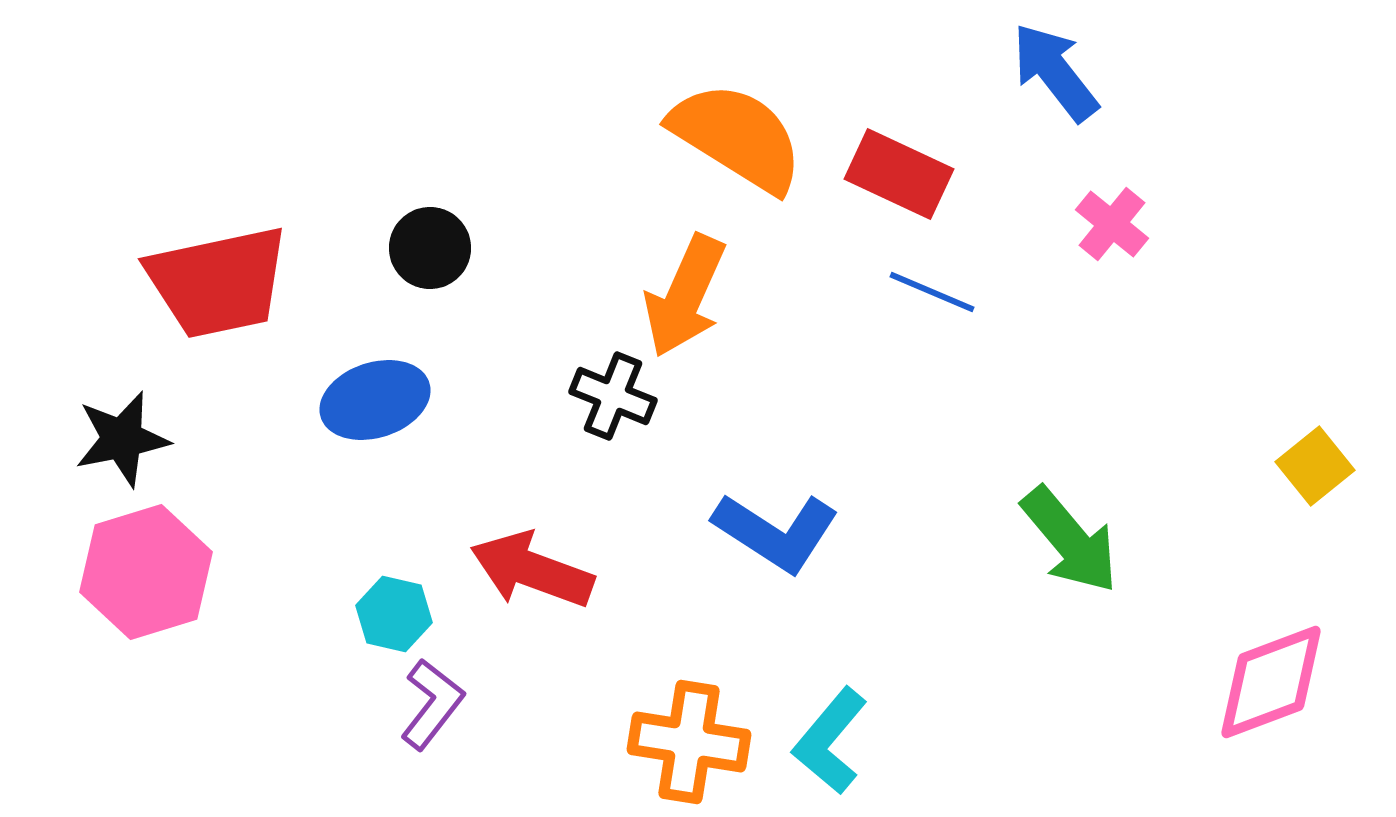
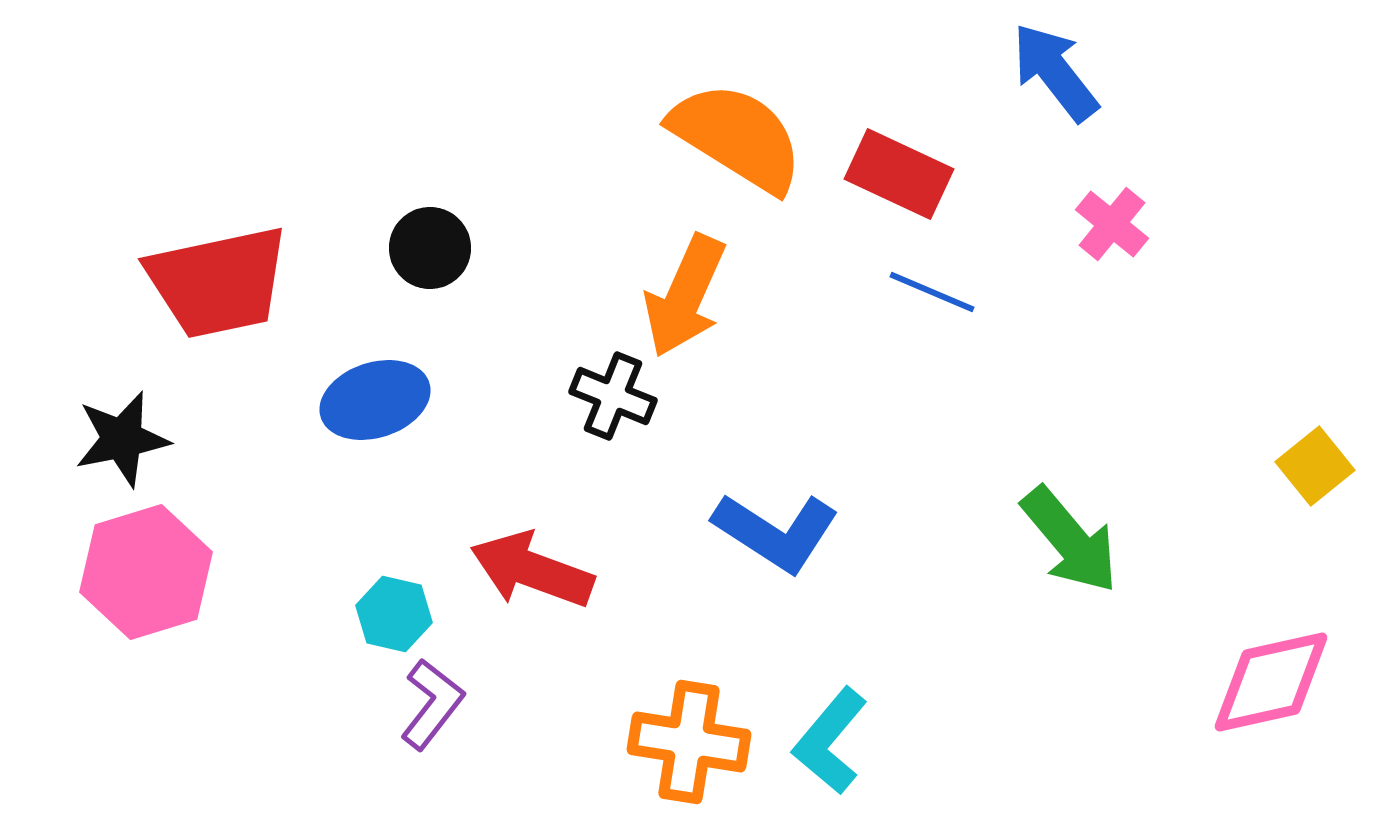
pink diamond: rotated 8 degrees clockwise
